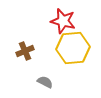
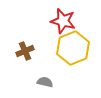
yellow hexagon: rotated 16 degrees counterclockwise
gray semicircle: rotated 14 degrees counterclockwise
